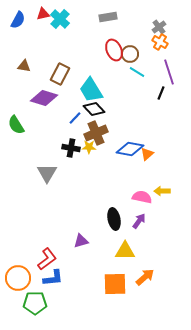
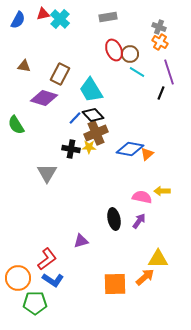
gray cross: rotated 32 degrees counterclockwise
black diamond: moved 1 px left, 6 px down
black cross: moved 1 px down
yellow triangle: moved 33 px right, 8 px down
blue L-shape: moved 2 px down; rotated 40 degrees clockwise
